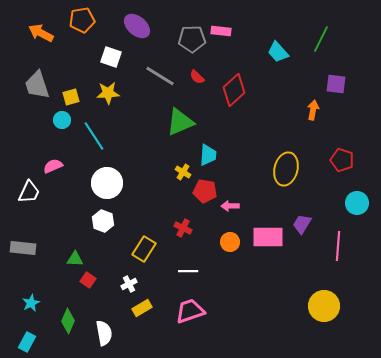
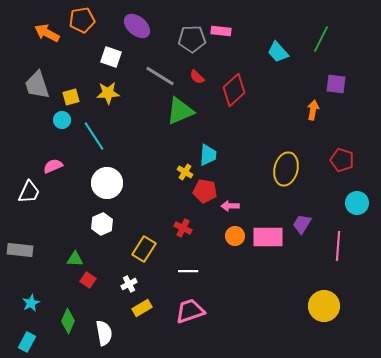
orange arrow at (41, 33): moved 6 px right
green triangle at (180, 122): moved 11 px up
yellow cross at (183, 172): moved 2 px right
white hexagon at (103, 221): moved 1 px left, 3 px down; rotated 15 degrees clockwise
orange circle at (230, 242): moved 5 px right, 6 px up
gray rectangle at (23, 248): moved 3 px left, 2 px down
